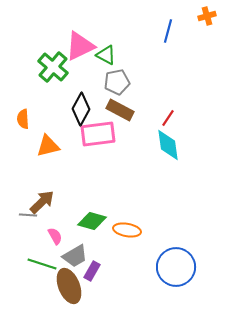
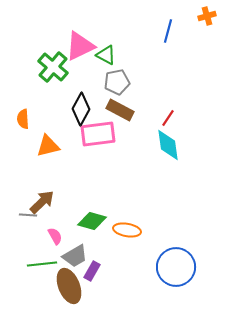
green line: rotated 24 degrees counterclockwise
